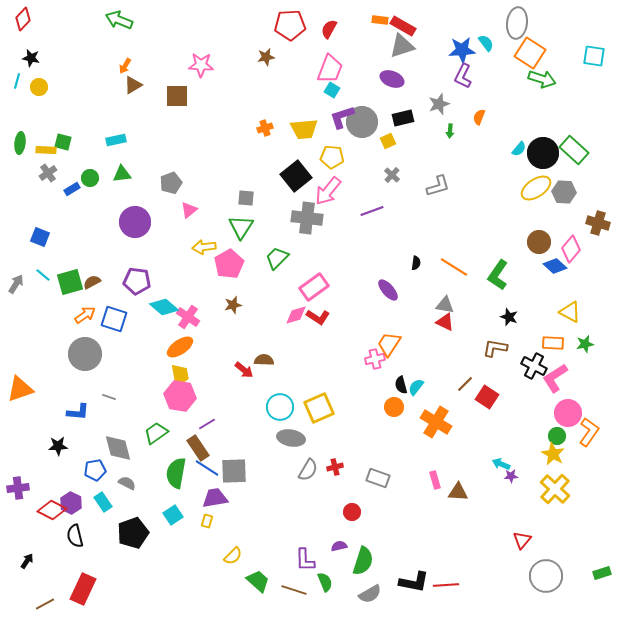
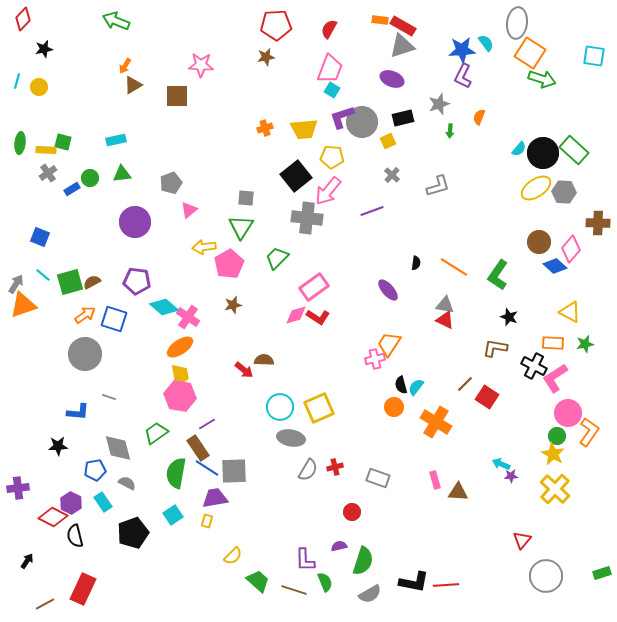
green arrow at (119, 20): moved 3 px left, 1 px down
red pentagon at (290, 25): moved 14 px left
black star at (31, 58): moved 13 px right, 9 px up; rotated 24 degrees counterclockwise
brown cross at (598, 223): rotated 15 degrees counterclockwise
red triangle at (445, 322): moved 2 px up
orange triangle at (20, 389): moved 3 px right, 84 px up
red diamond at (52, 510): moved 1 px right, 7 px down
